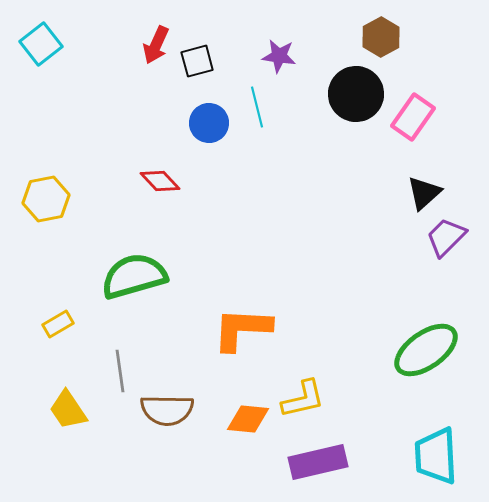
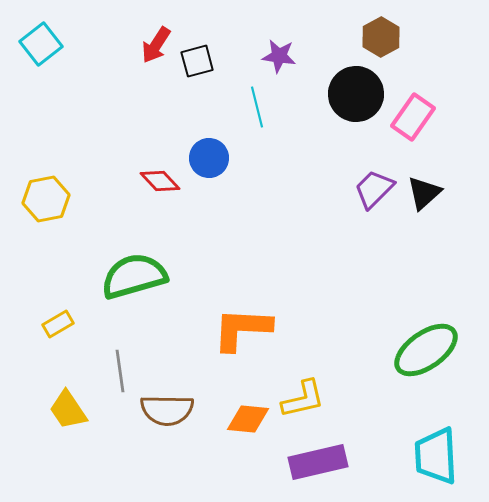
red arrow: rotated 9 degrees clockwise
blue circle: moved 35 px down
purple trapezoid: moved 72 px left, 48 px up
